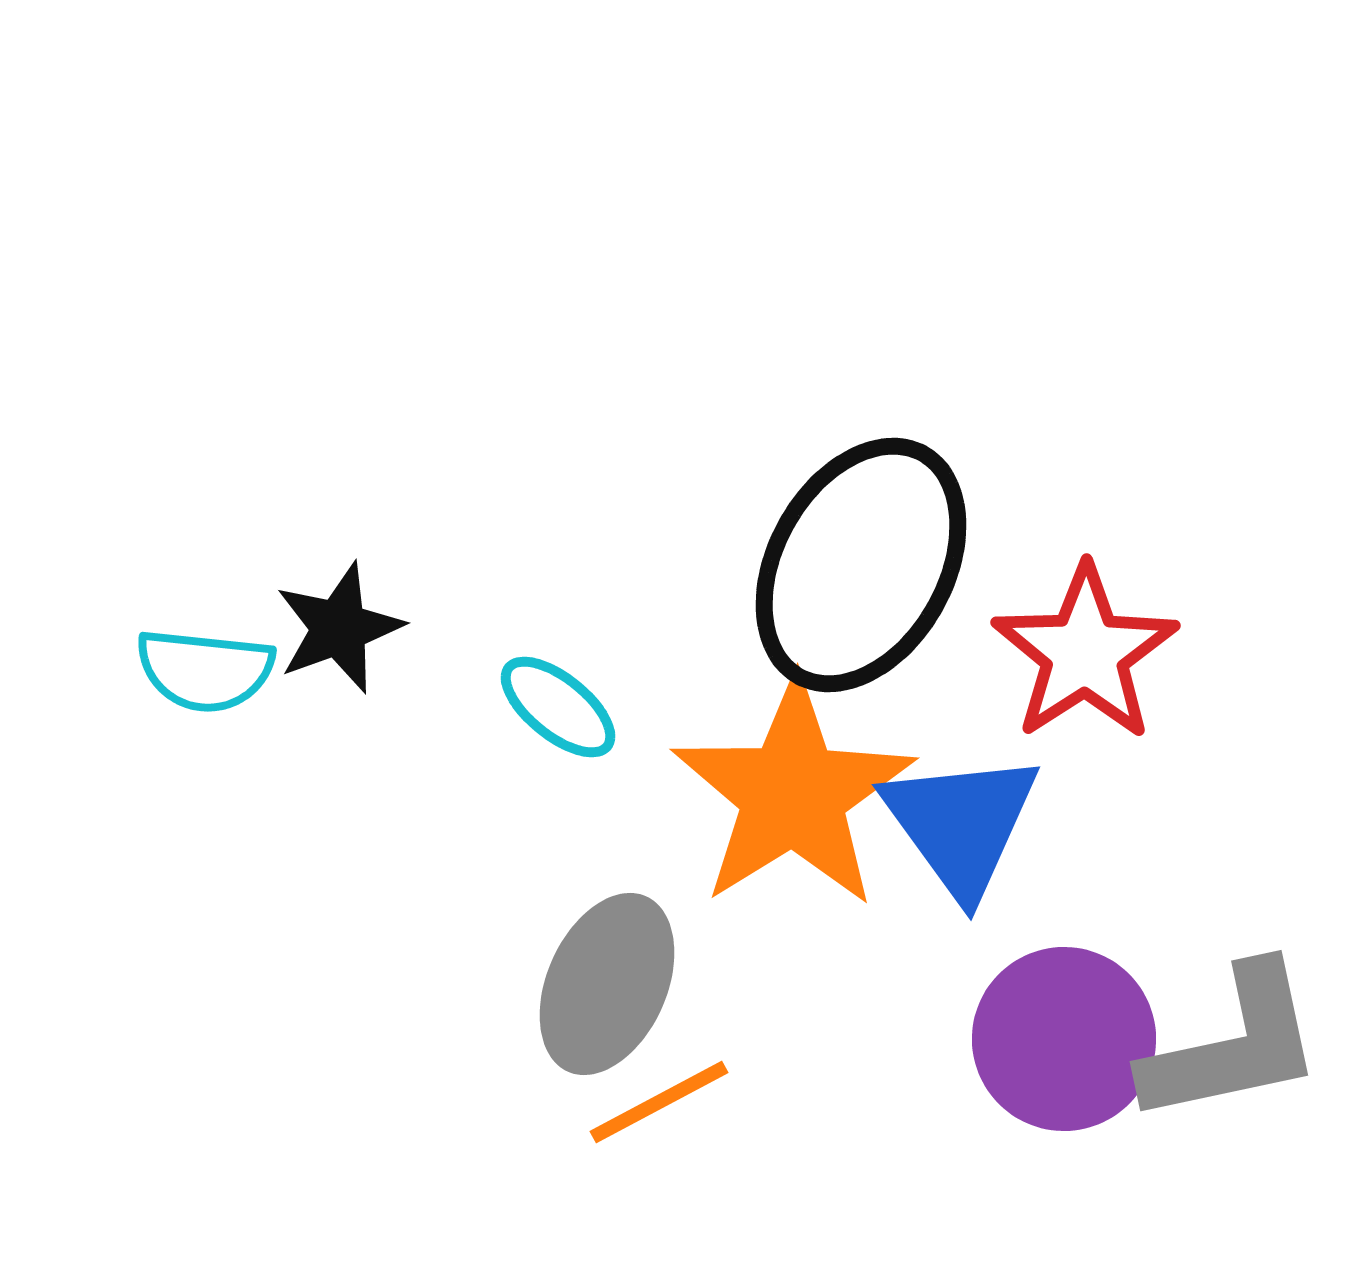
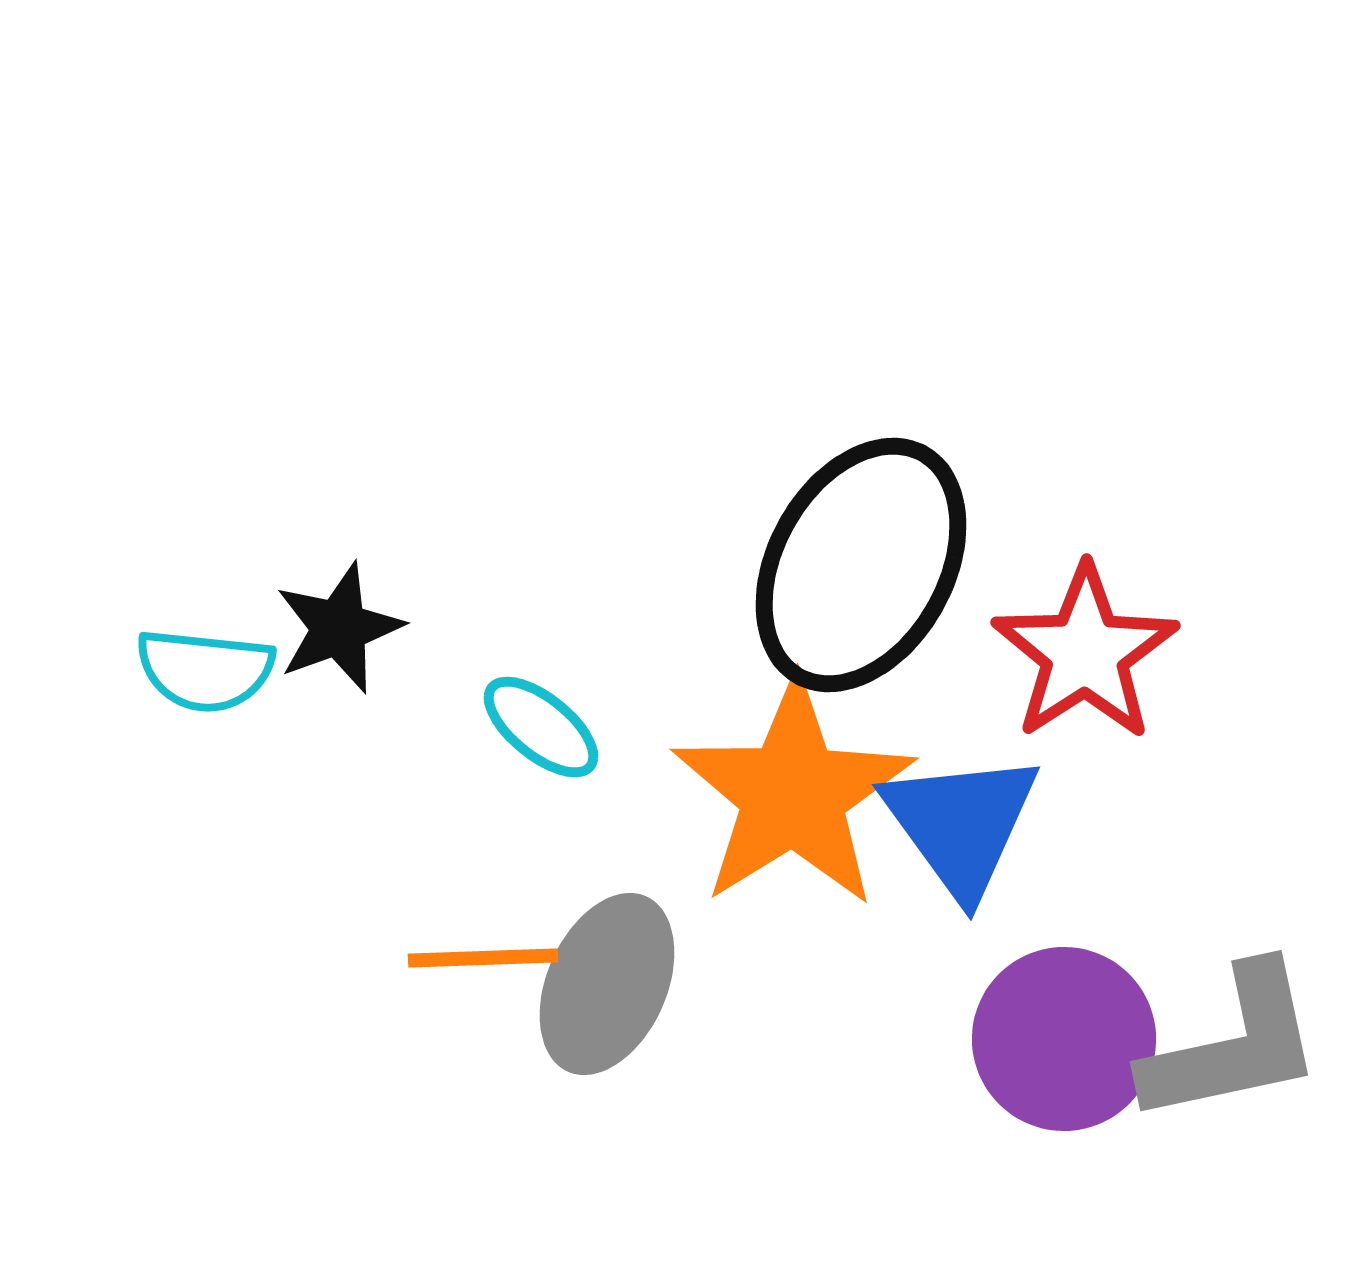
cyan ellipse: moved 17 px left, 20 px down
orange line: moved 176 px left, 144 px up; rotated 26 degrees clockwise
